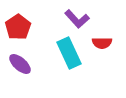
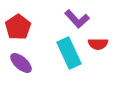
red semicircle: moved 4 px left, 1 px down
purple ellipse: moved 1 px right, 1 px up
